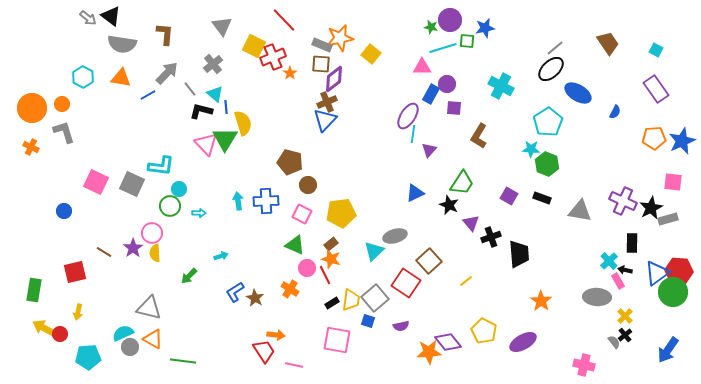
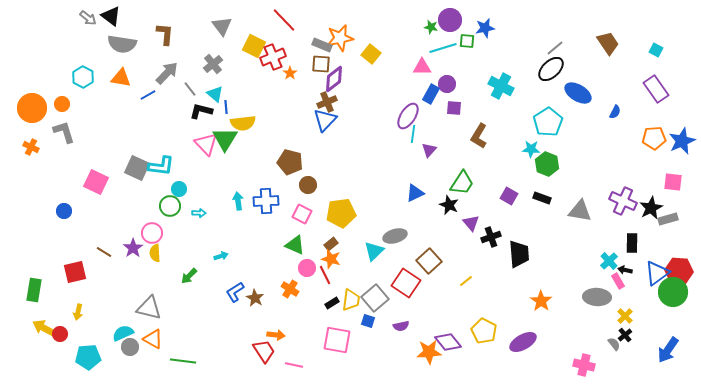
yellow semicircle at (243, 123): rotated 100 degrees clockwise
gray square at (132, 184): moved 5 px right, 16 px up
gray semicircle at (614, 342): moved 2 px down
